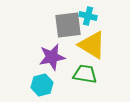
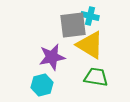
cyan cross: moved 2 px right
gray square: moved 5 px right
yellow triangle: moved 2 px left
green trapezoid: moved 11 px right, 3 px down
